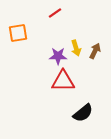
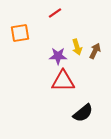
orange square: moved 2 px right
yellow arrow: moved 1 px right, 1 px up
